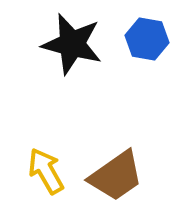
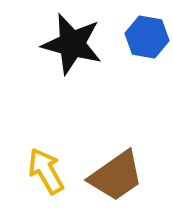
blue hexagon: moved 2 px up
